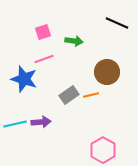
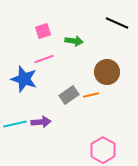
pink square: moved 1 px up
